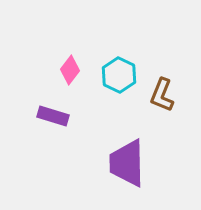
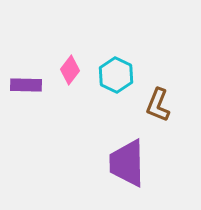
cyan hexagon: moved 3 px left
brown L-shape: moved 4 px left, 10 px down
purple rectangle: moved 27 px left, 31 px up; rotated 16 degrees counterclockwise
